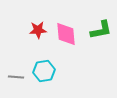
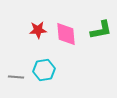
cyan hexagon: moved 1 px up
